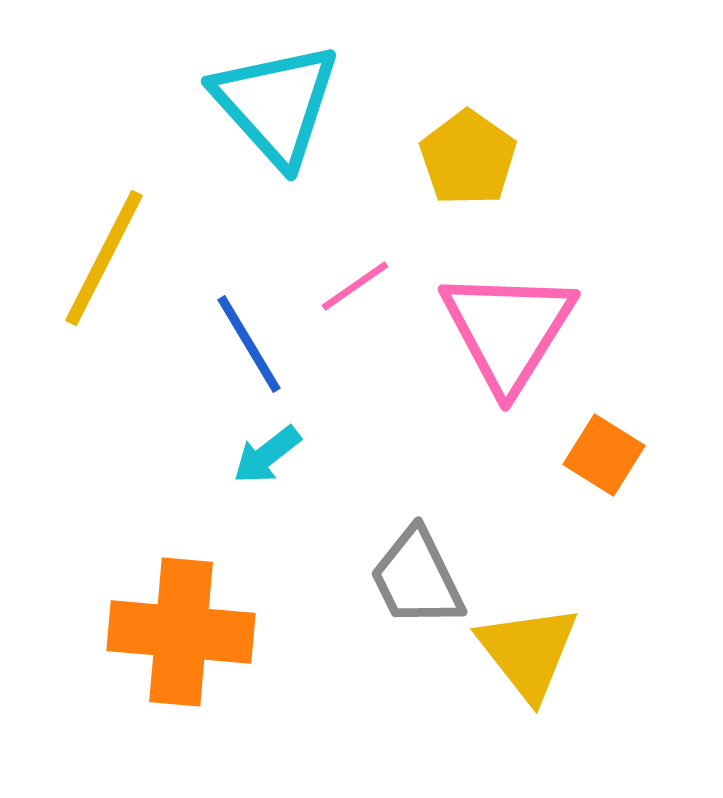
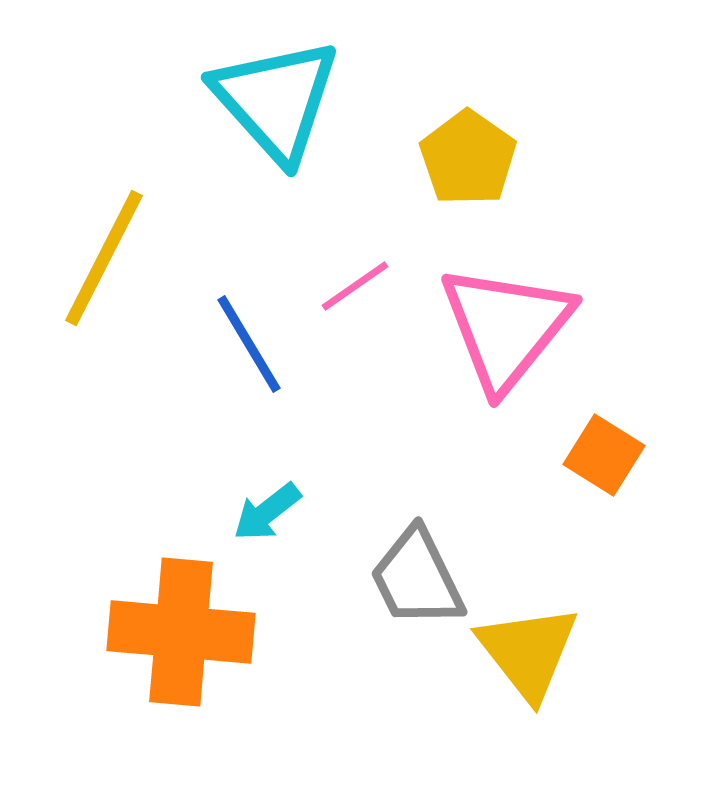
cyan triangle: moved 4 px up
pink triangle: moved 2 px left, 3 px up; rotated 7 degrees clockwise
cyan arrow: moved 57 px down
